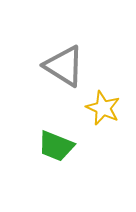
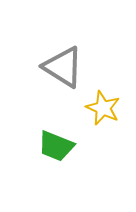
gray triangle: moved 1 px left, 1 px down
